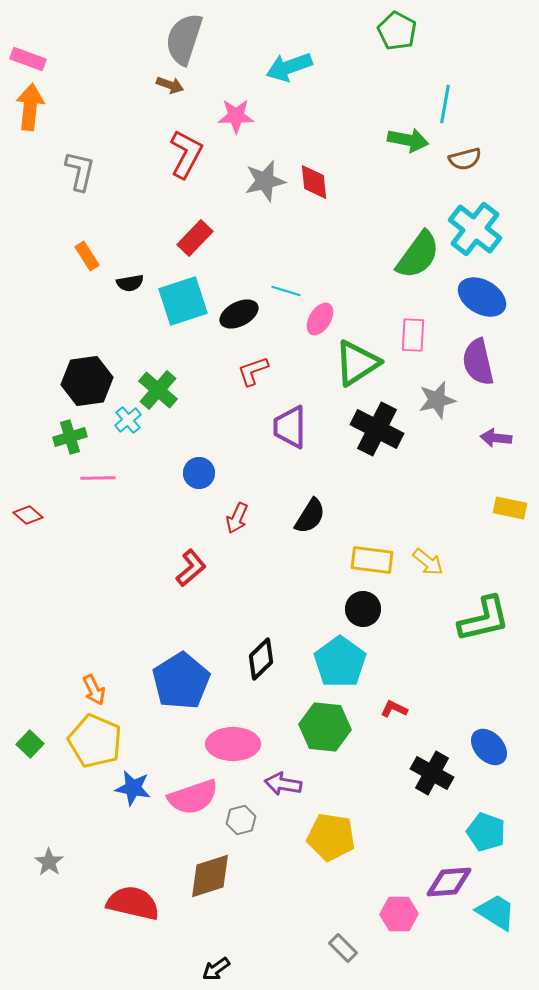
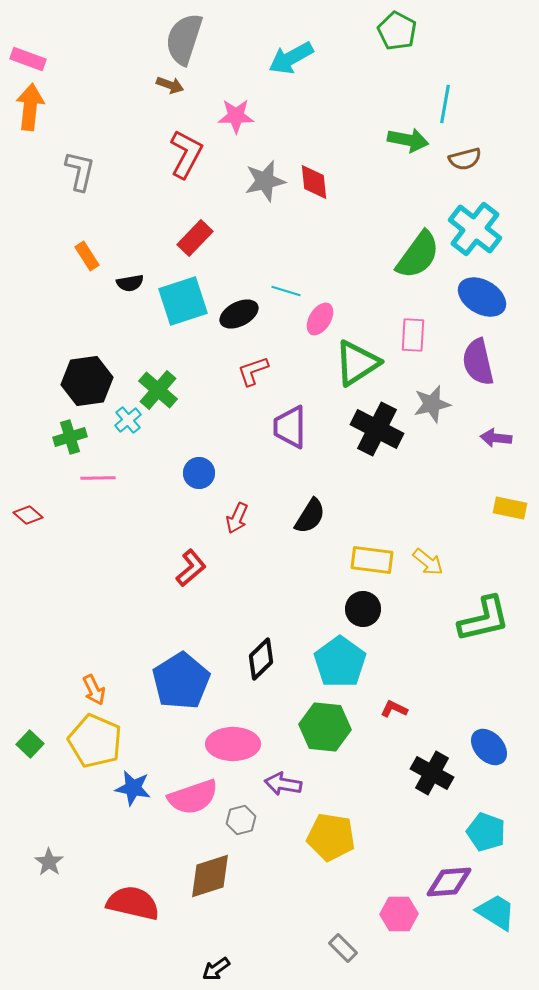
cyan arrow at (289, 67): moved 2 px right, 9 px up; rotated 9 degrees counterclockwise
gray star at (437, 400): moved 5 px left, 4 px down
